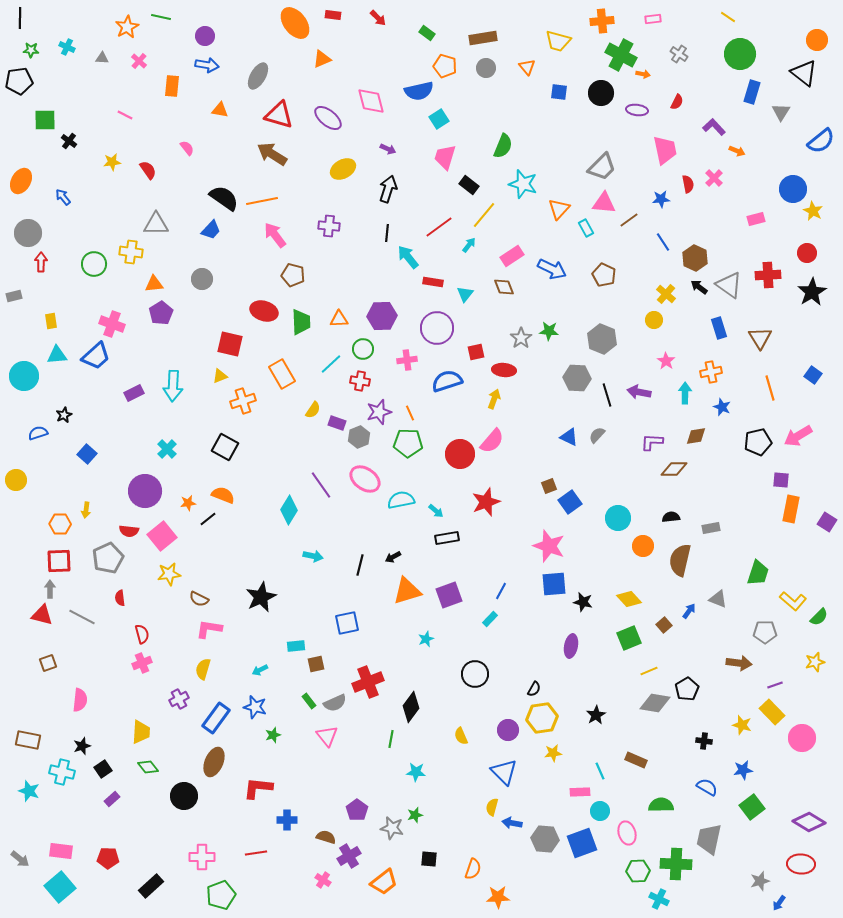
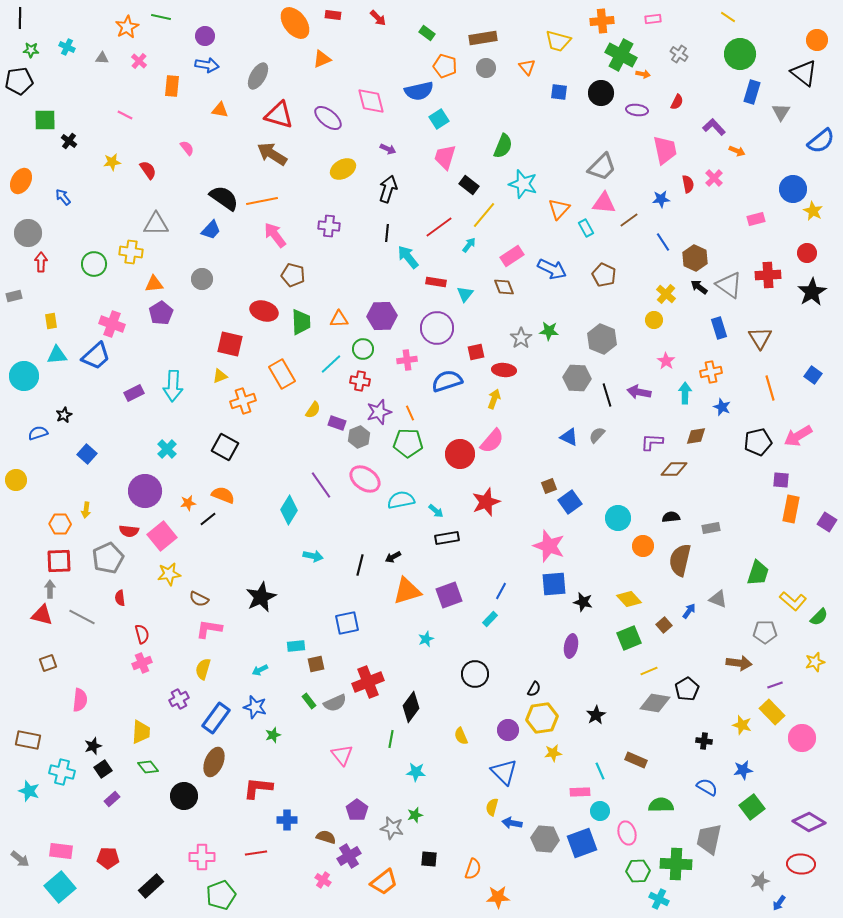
red rectangle at (433, 282): moved 3 px right
pink triangle at (327, 736): moved 15 px right, 19 px down
black star at (82, 746): moved 11 px right
